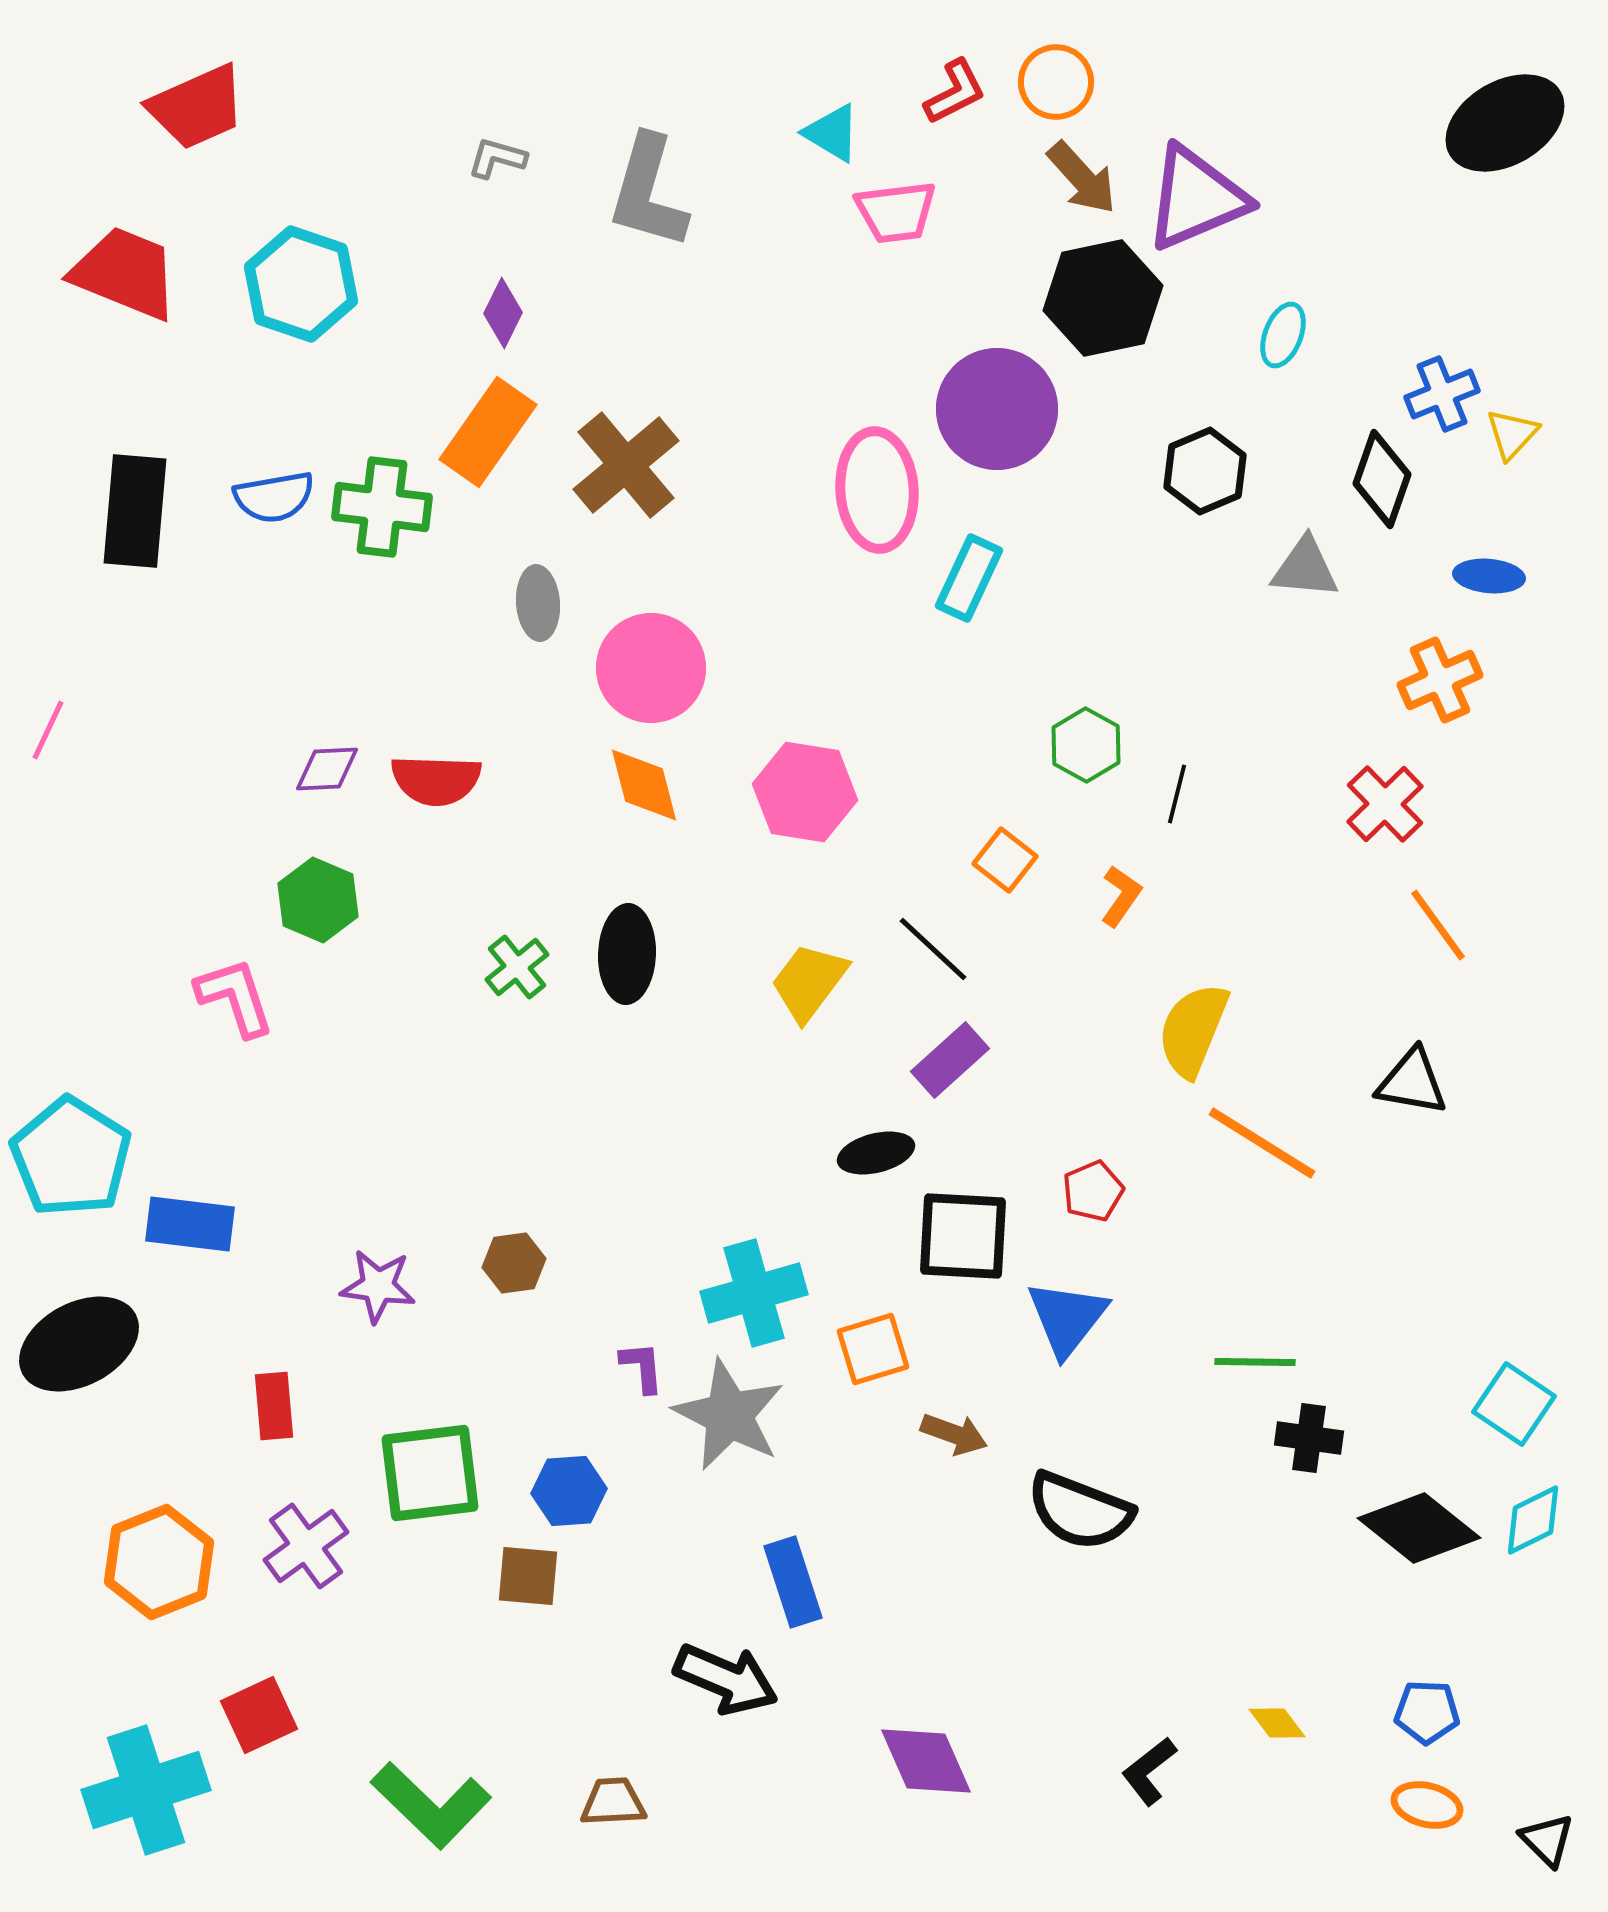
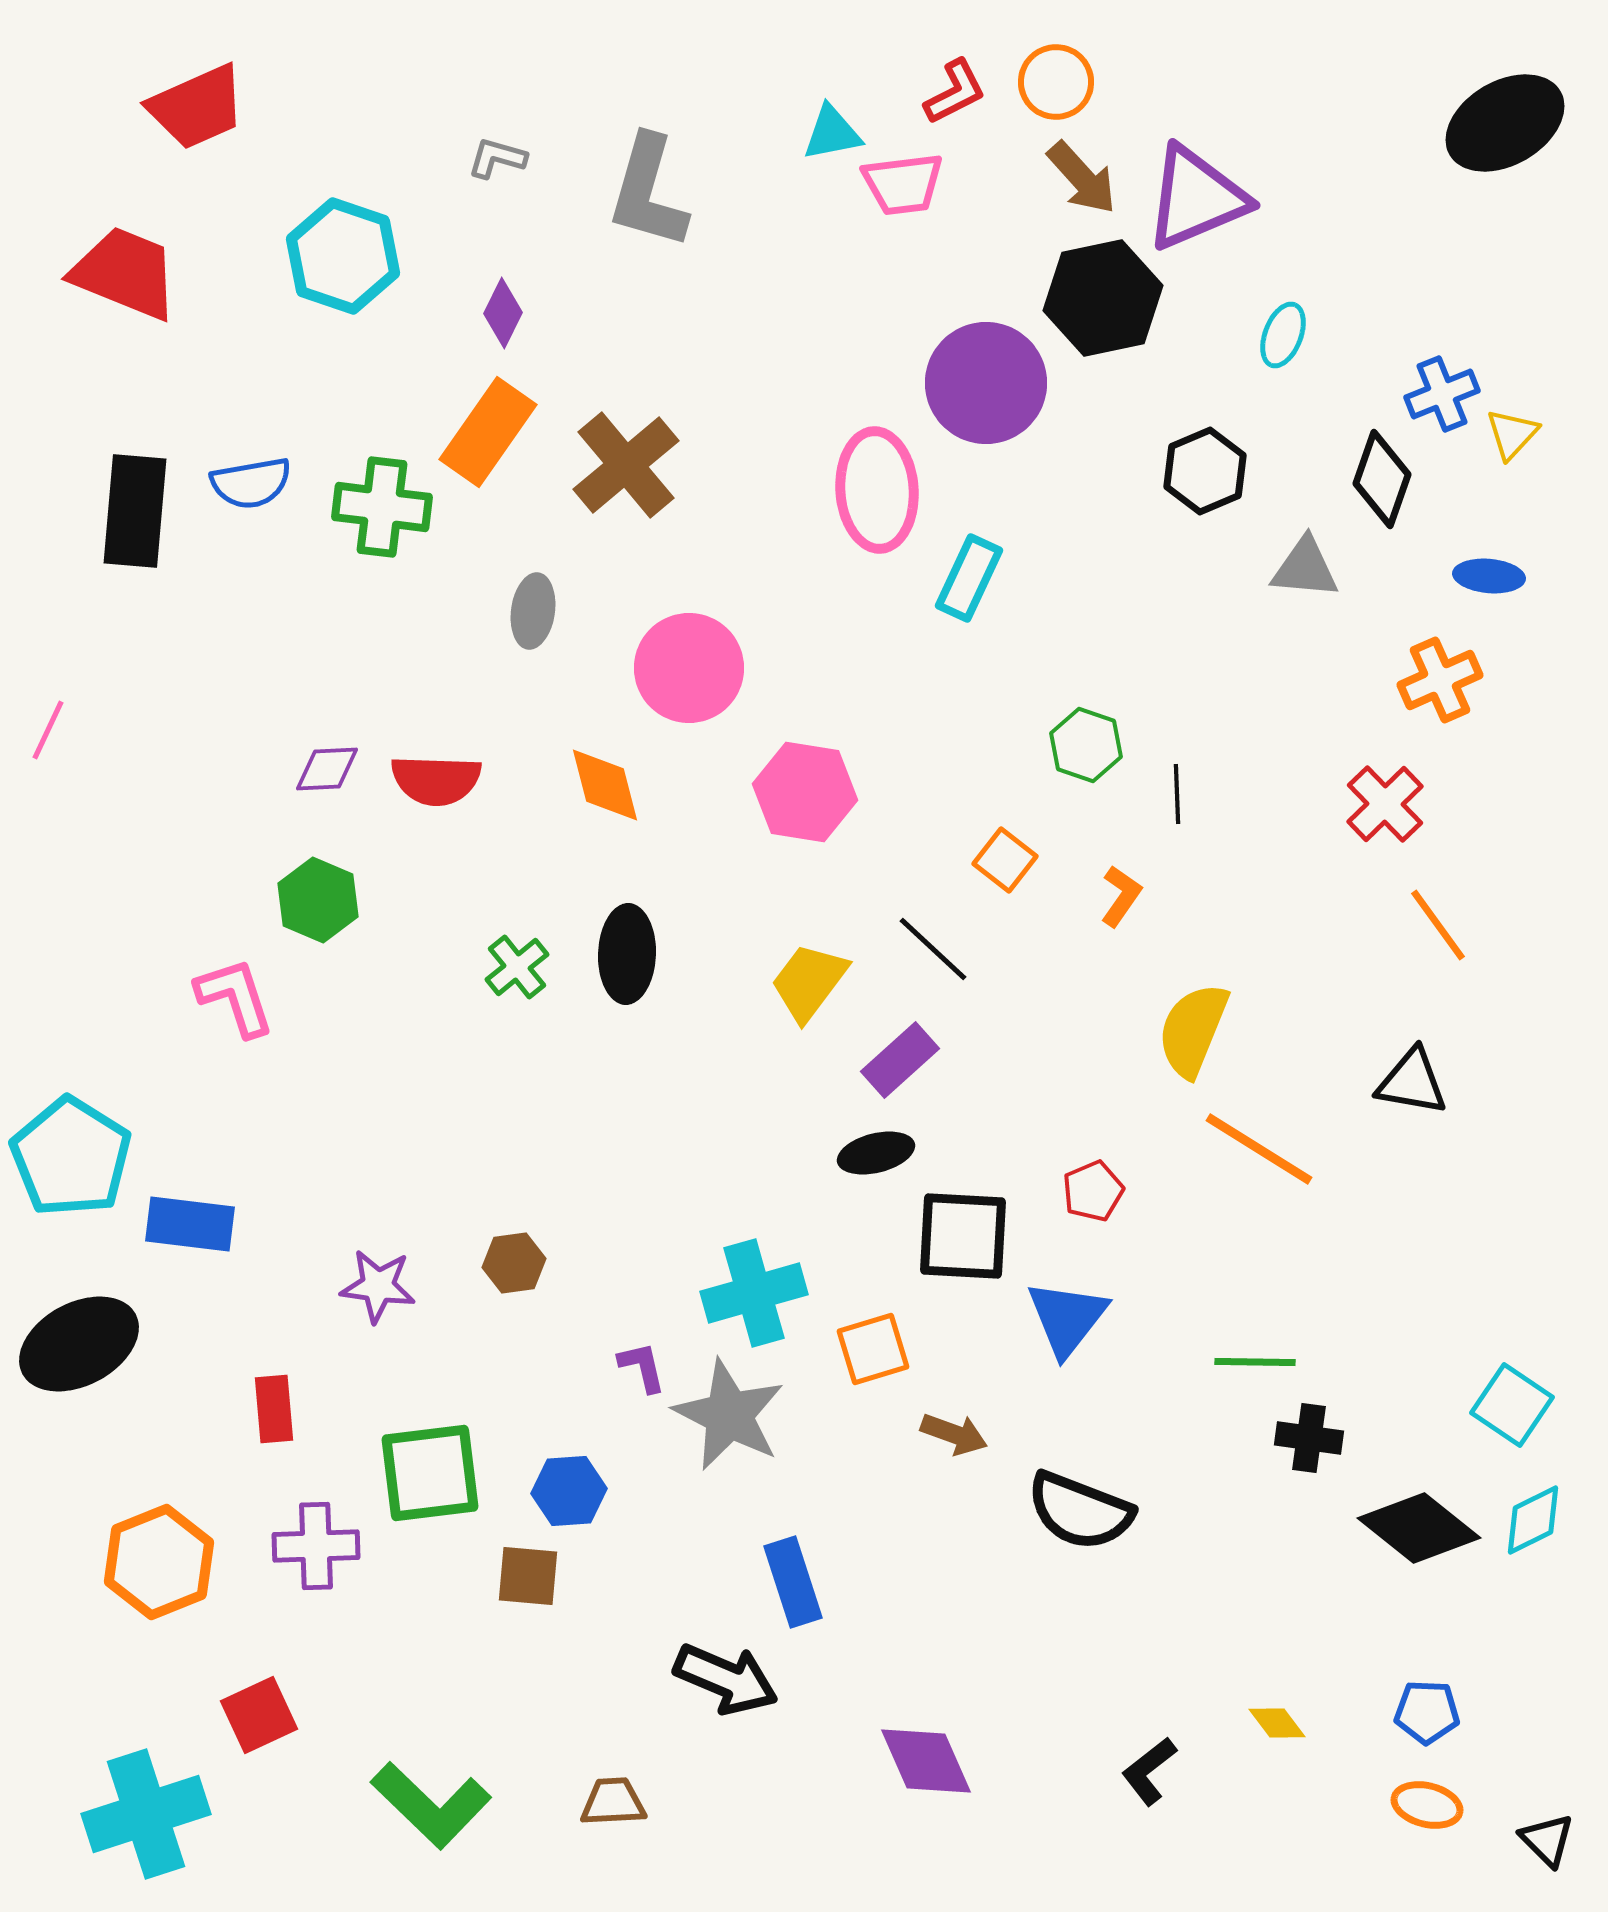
cyan triangle at (832, 133): rotated 42 degrees counterclockwise
pink trapezoid at (896, 212): moved 7 px right, 28 px up
cyan hexagon at (301, 284): moved 42 px right, 28 px up
purple circle at (997, 409): moved 11 px left, 26 px up
blue semicircle at (274, 497): moved 23 px left, 14 px up
gray ellipse at (538, 603): moved 5 px left, 8 px down; rotated 12 degrees clockwise
pink circle at (651, 668): moved 38 px right
green hexagon at (1086, 745): rotated 10 degrees counterclockwise
orange diamond at (644, 785): moved 39 px left
black line at (1177, 794): rotated 16 degrees counterclockwise
purple rectangle at (950, 1060): moved 50 px left
orange line at (1262, 1143): moved 3 px left, 6 px down
purple L-shape at (642, 1367): rotated 8 degrees counterclockwise
cyan square at (1514, 1404): moved 2 px left, 1 px down
red rectangle at (274, 1406): moved 3 px down
purple cross at (306, 1546): moved 10 px right; rotated 34 degrees clockwise
cyan cross at (146, 1790): moved 24 px down
